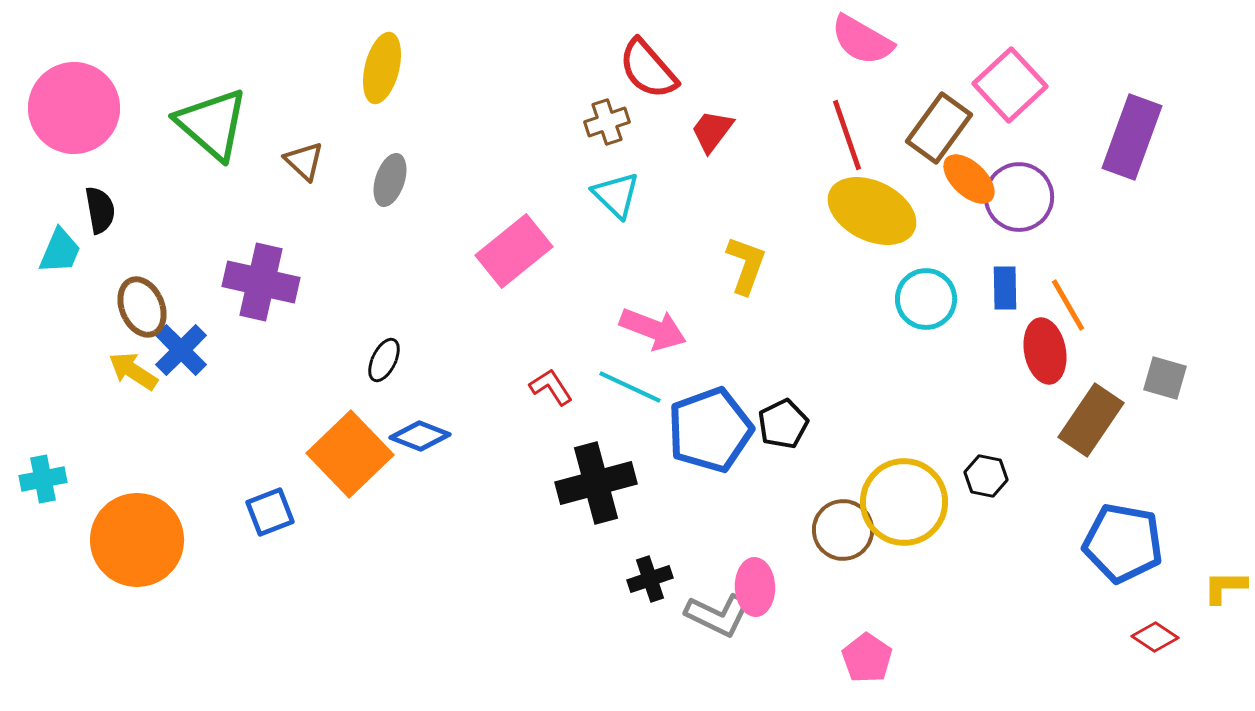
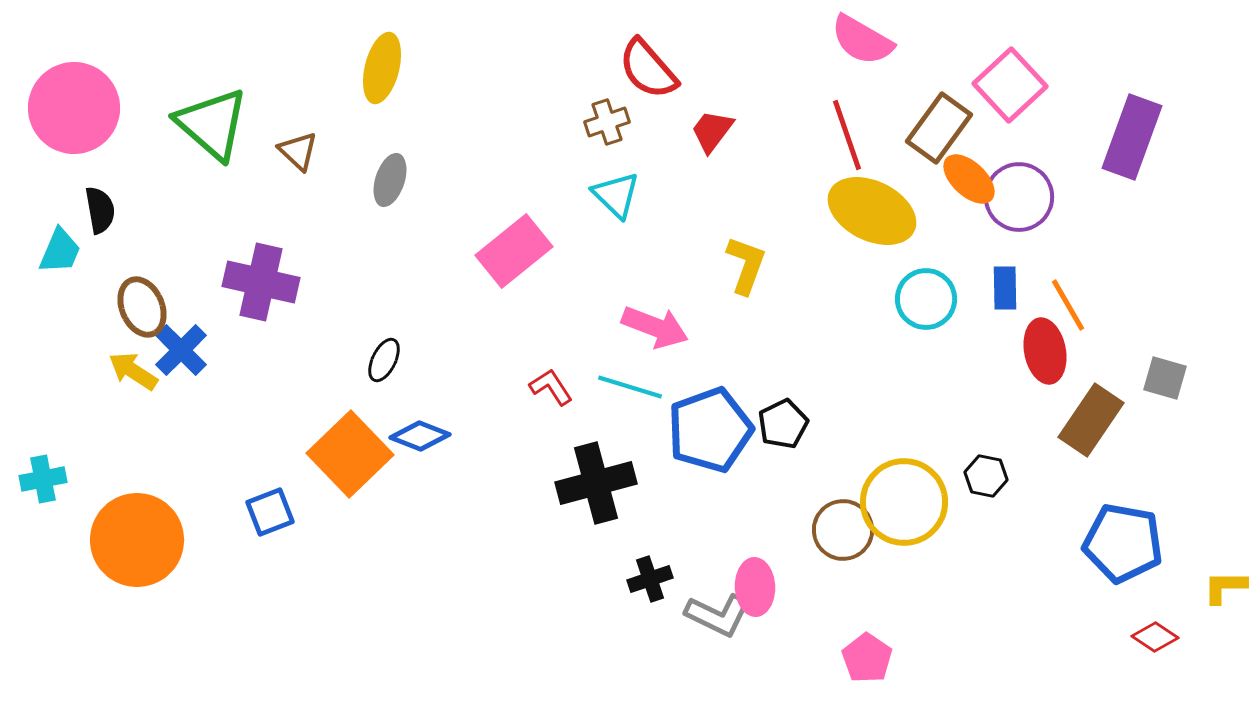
brown triangle at (304, 161): moved 6 px left, 10 px up
pink arrow at (653, 329): moved 2 px right, 2 px up
cyan line at (630, 387): rotated 8 degrees counterclockwise
